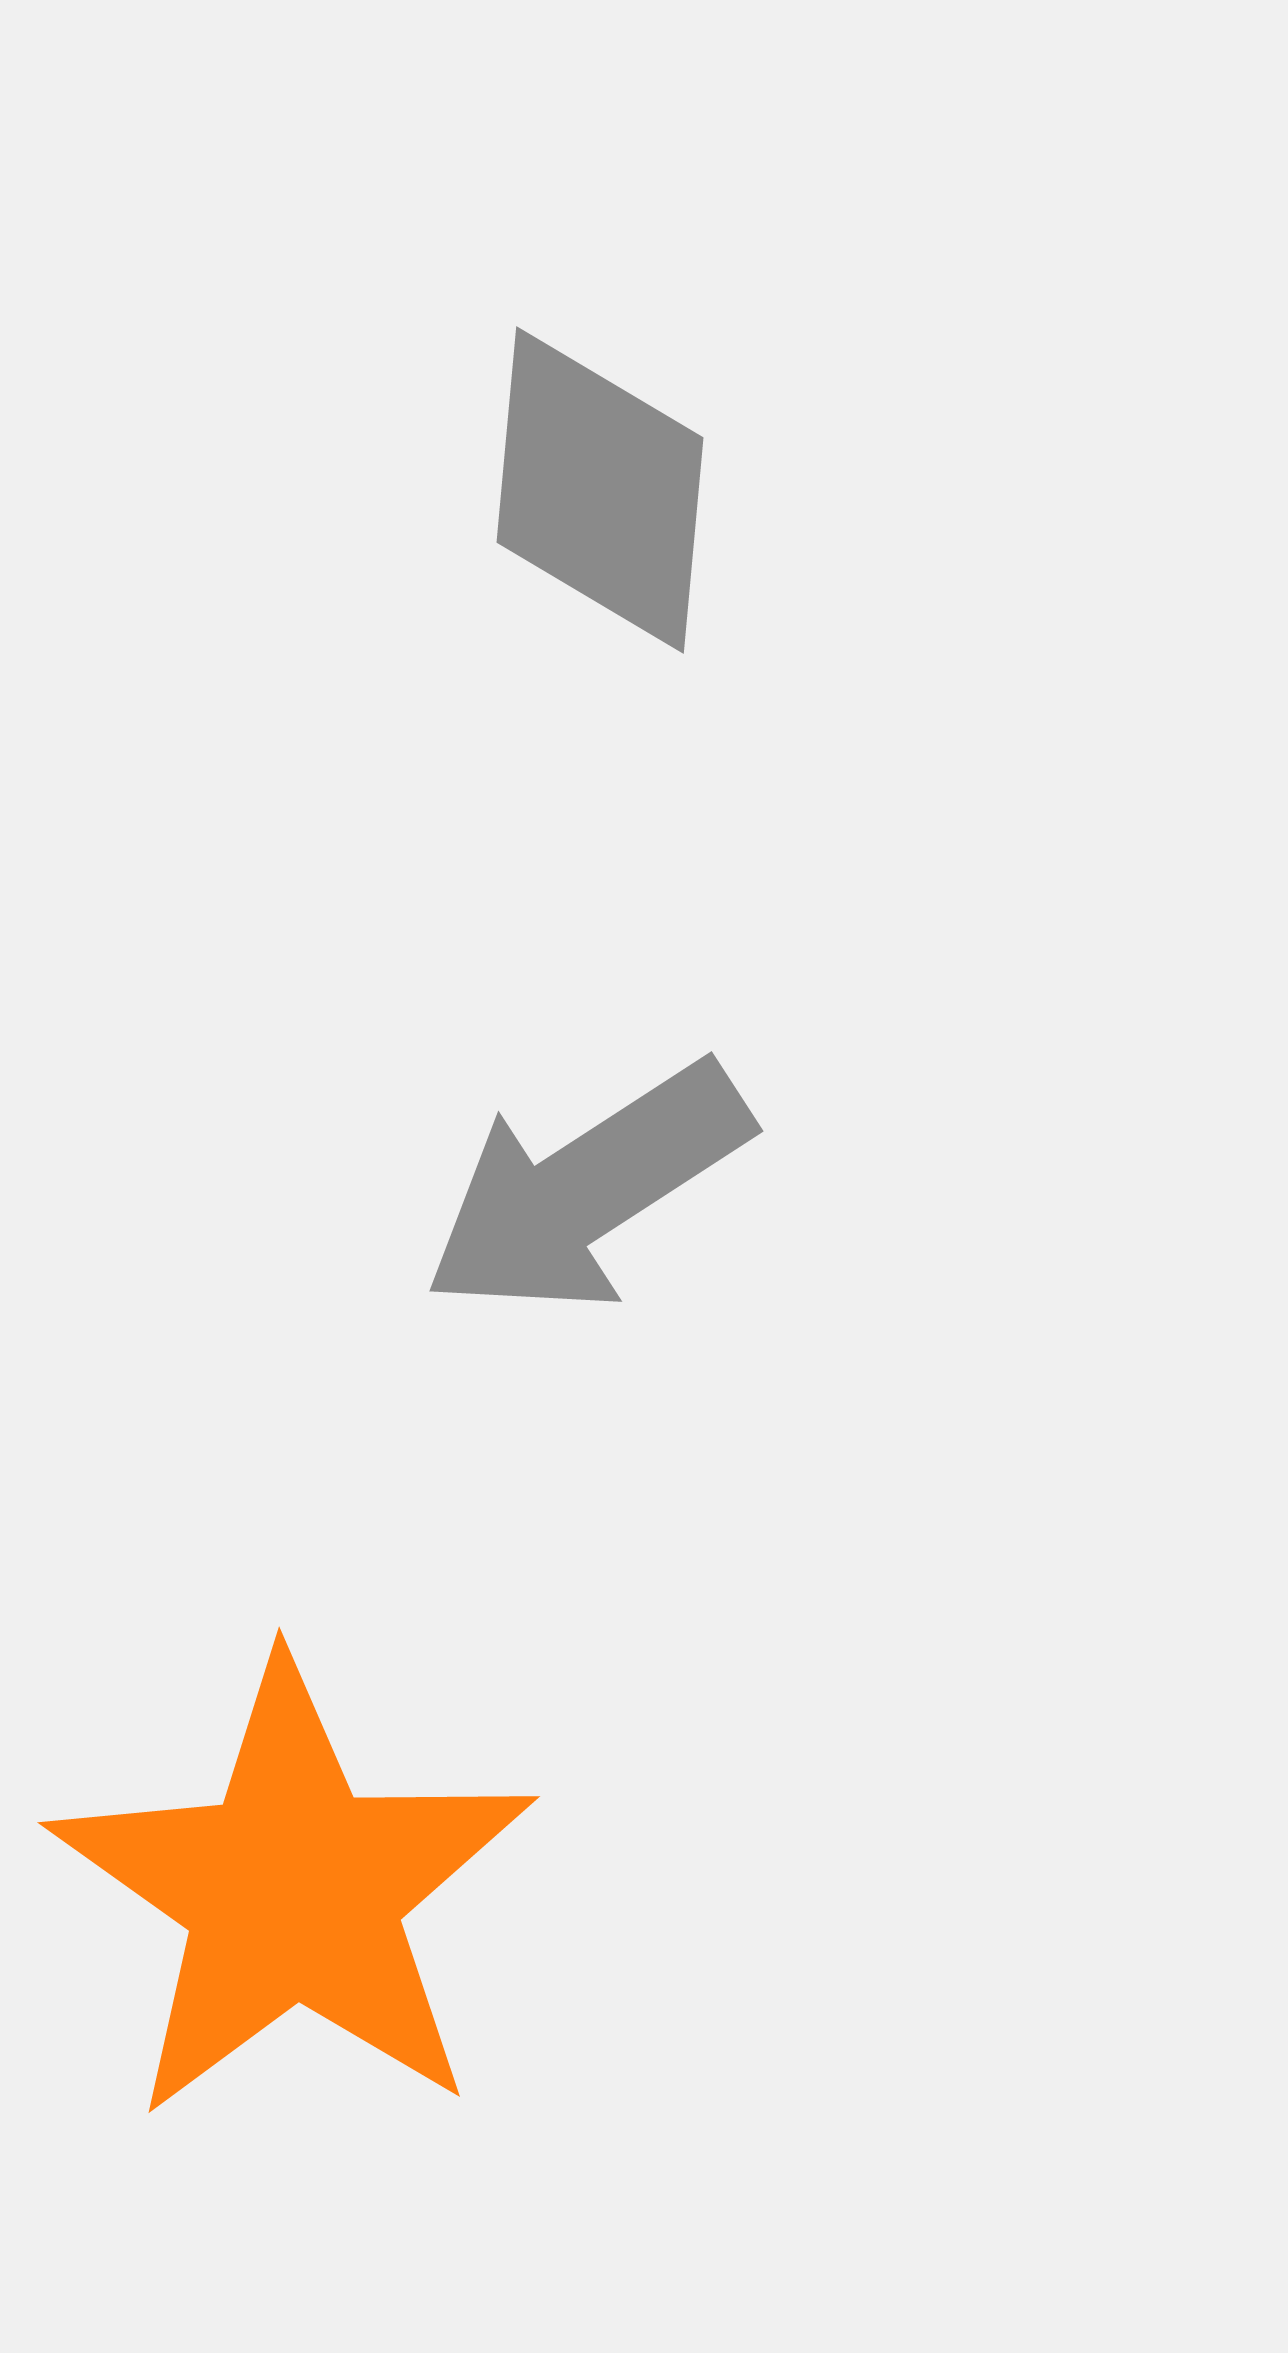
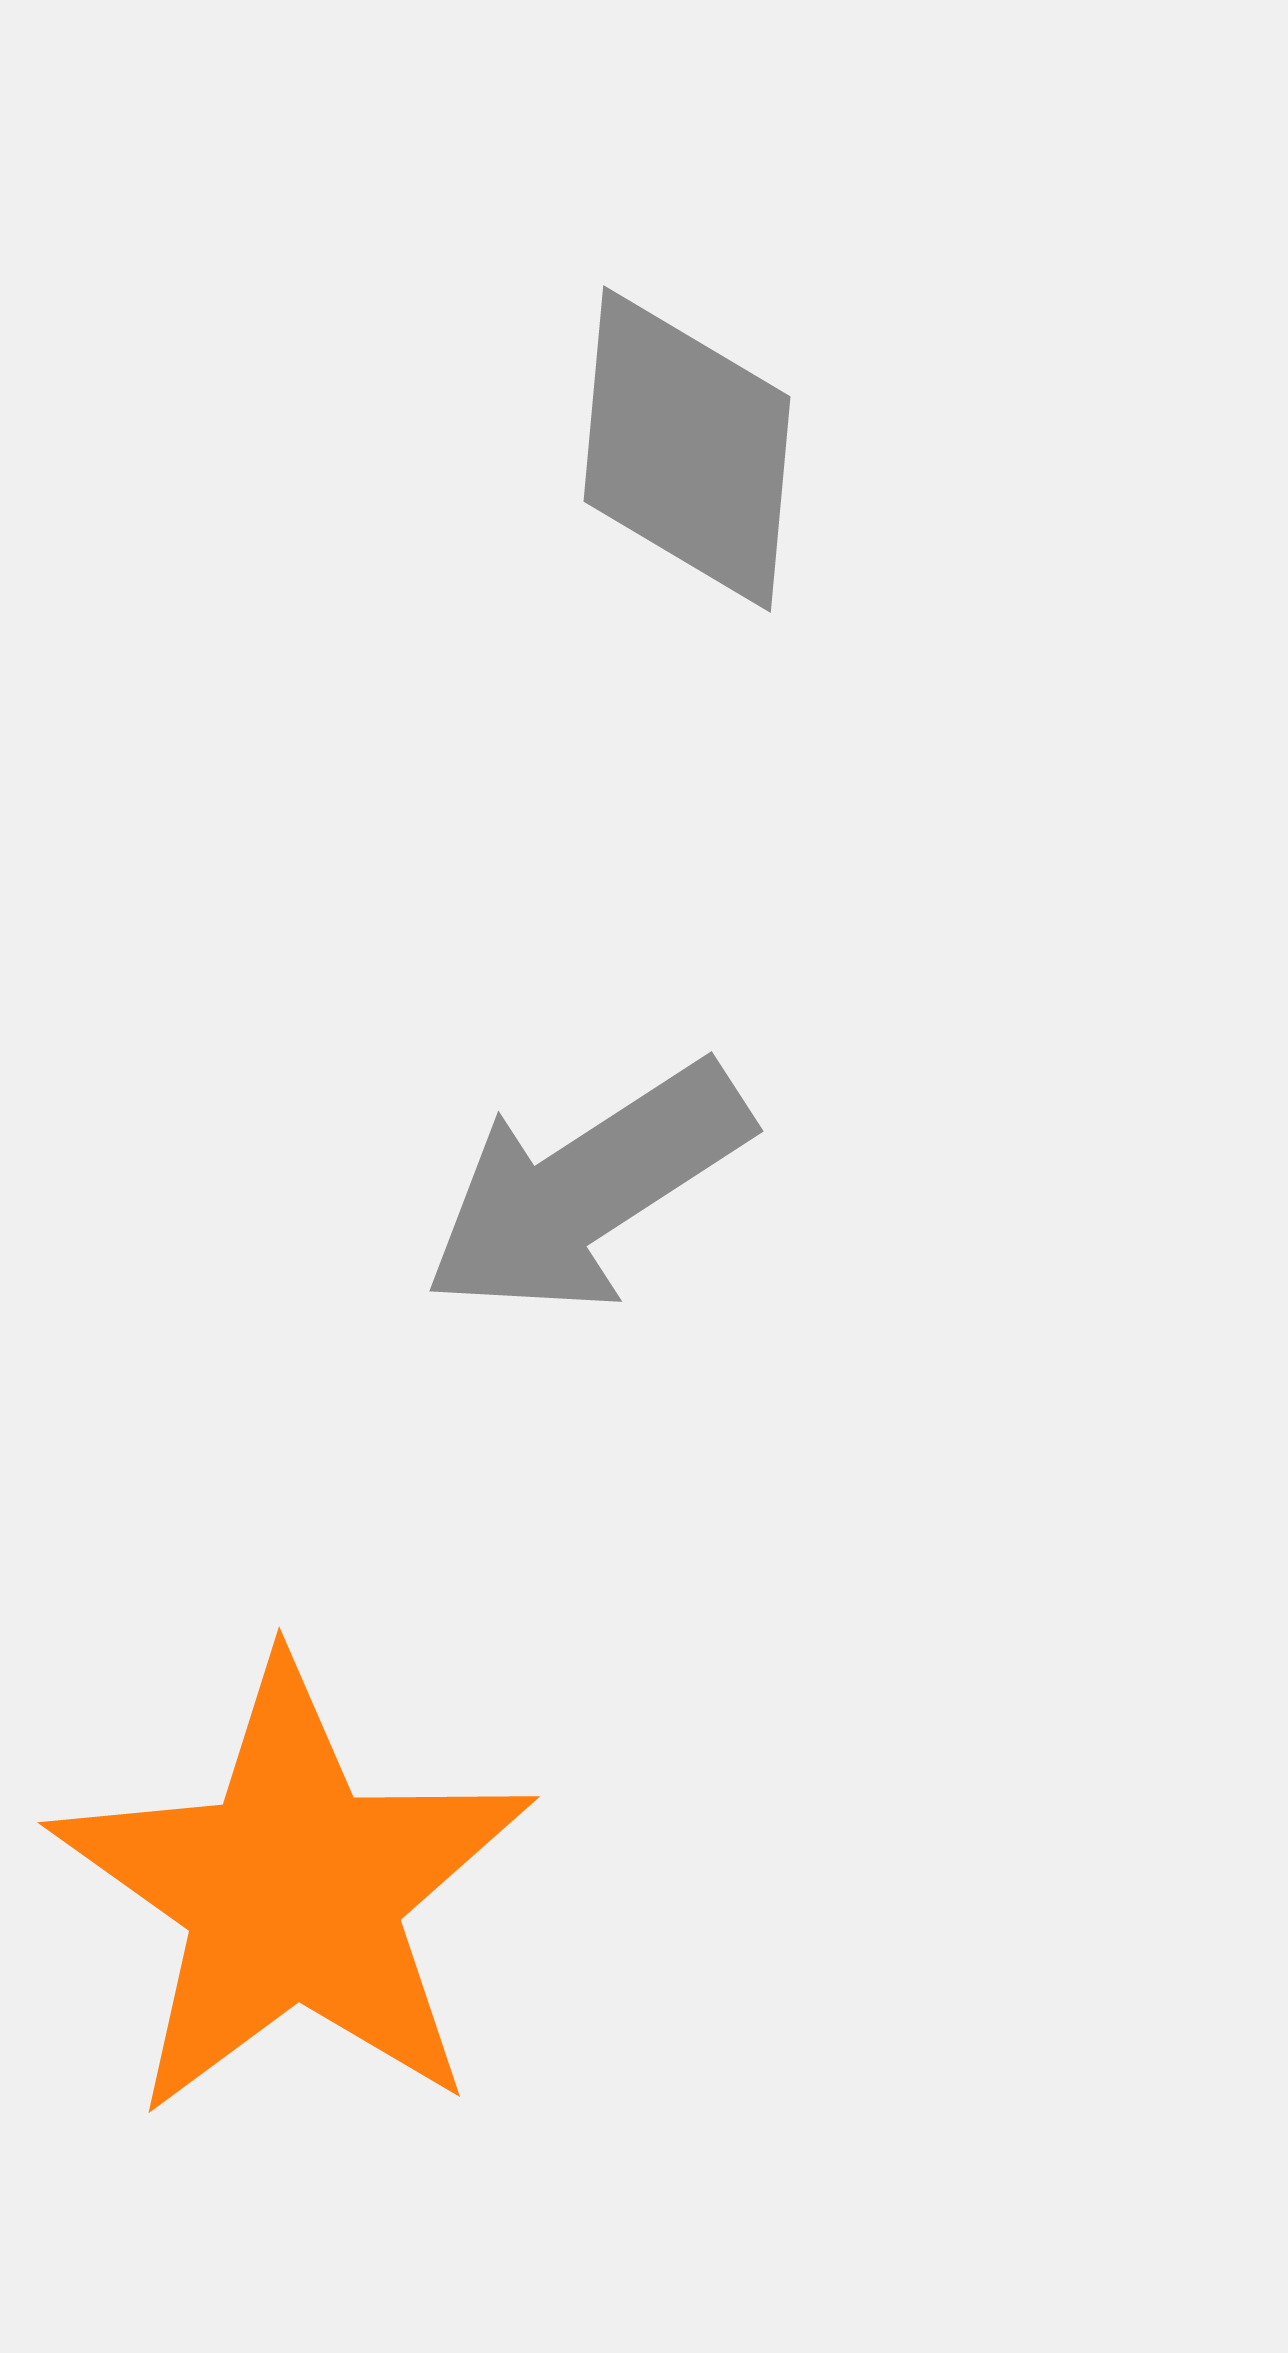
gray diamond: moved 87 px right, 41 px up
